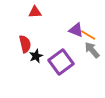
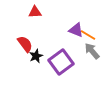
red semicircle: rotated 24 degrees counterclockwise
gray arrow: moved 1 px down
